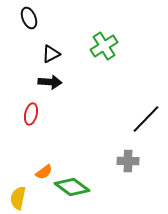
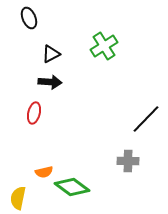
red ellipse: moved 3 px right, 1 px up
orange semicircle: rotated 24 degrees clockwise
